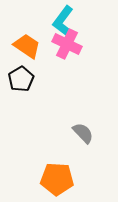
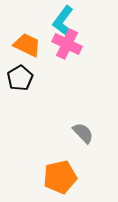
orange trapezoid: moved 1 px up; rotated 8 degrees counterclockwise
black pentagon: moved 1 px left, 1 px up
orange pentagon: moved 3 px right, 2 px up; rotated 16 degrees counterclockwise
